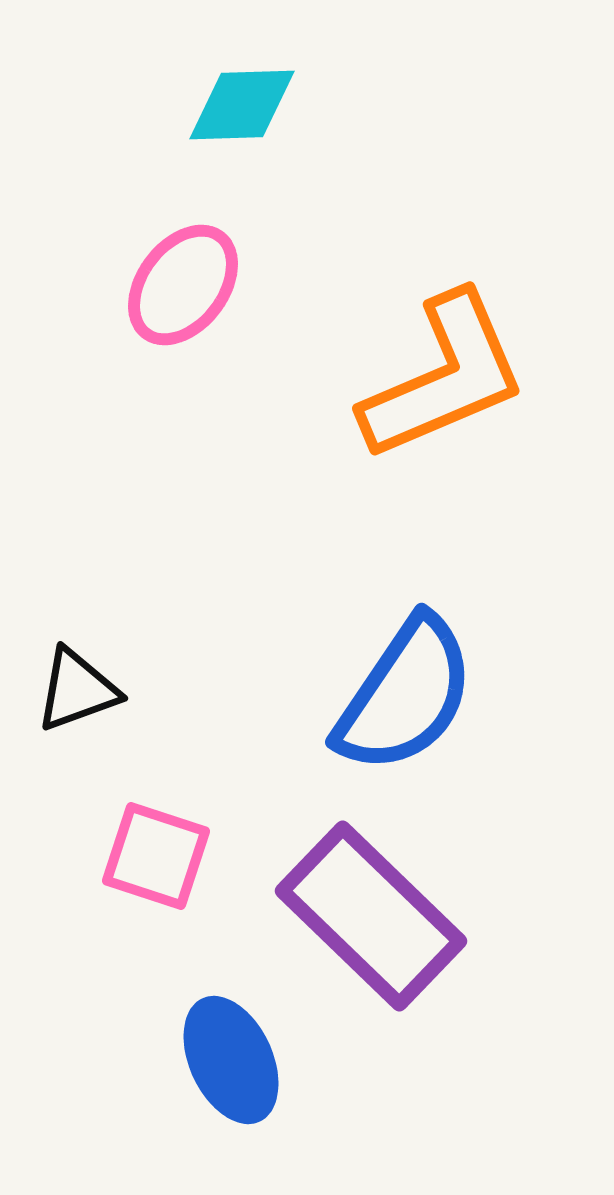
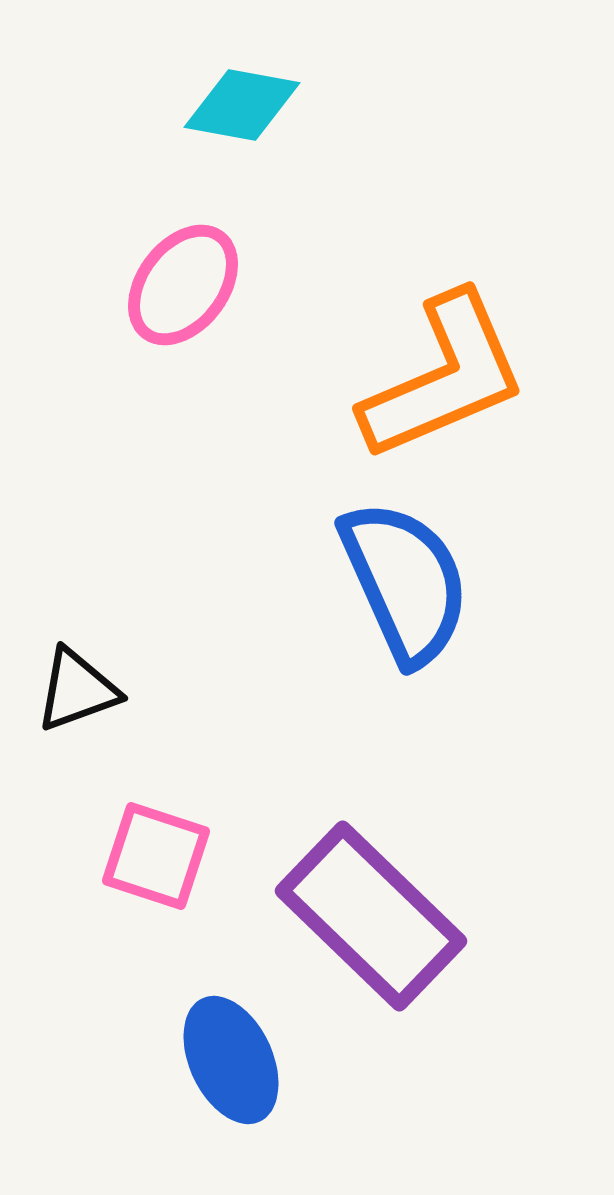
cyan diamond: rotated 12 degrees clockwise
blue semicircle: moved 113 px up; rotated 58 degrees counterclockwise
